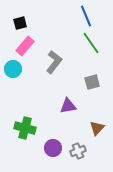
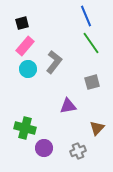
black square: moved 2 px right
cyan circle: moved 15 px right
purple circle: moved 9 px left
